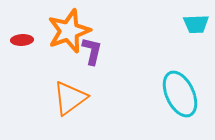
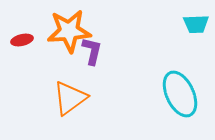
orange star: rotated 15 degrees clockwise
red ellipse: rotated 10 degrees counterclockwise
